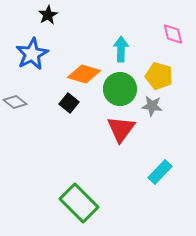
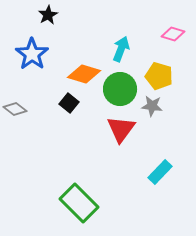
pink diamond: rotated 60 degrees counterclockwise
cyan arrow: rotated 20 degrees clockwise
blue star: rotated 8 degrees counterclockwise
gray diamond: moved 7 px down
